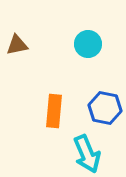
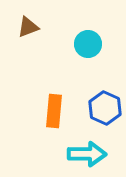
brown triangle: moved 11 px right, 18 px up; rotated 10 degrees counterclockwise
blue hexagon: rotated 12 degrees clockwise
cyan arrow: rotated 66 degrees counterclockwise
